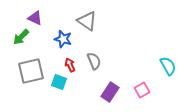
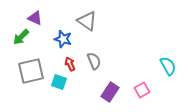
red arrow: moved 1 px up
